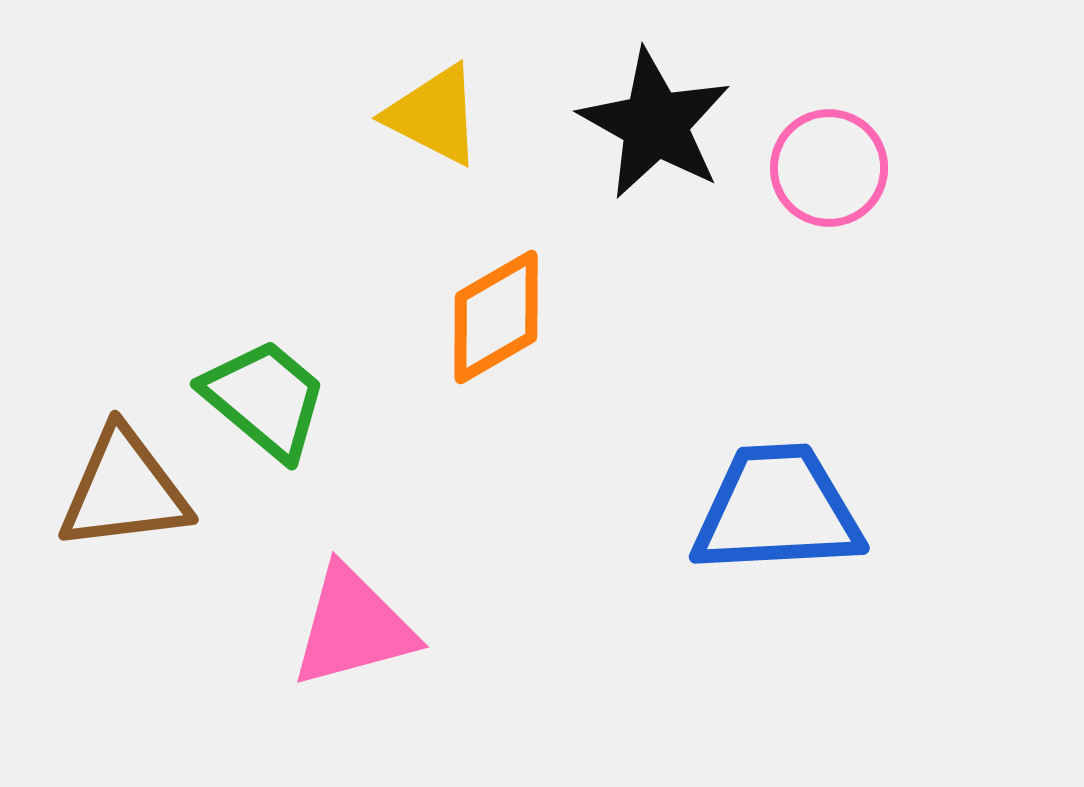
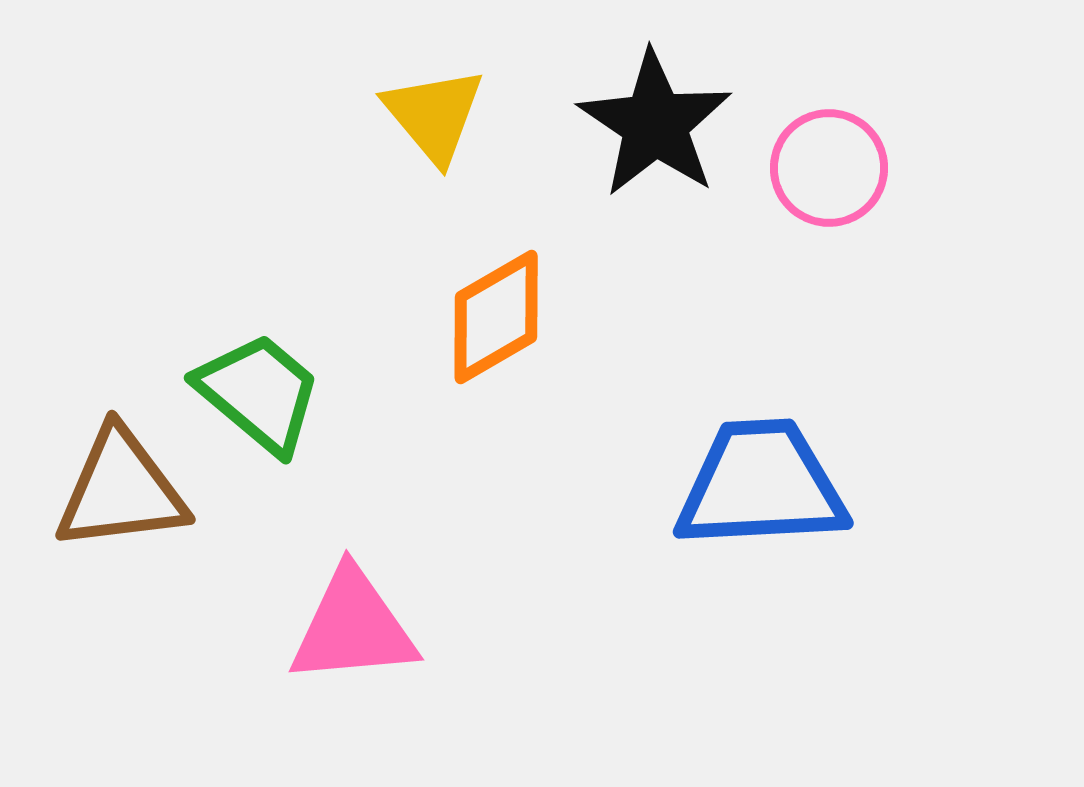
yellow triangle: rotated 23 degrees clockwise
black star: rotated 5 degrees clockwise
green trapezoid: moved 6 px left, 6 px up
brown triangle: moved 3 px left
blue trapezoid: moved 16 px left, 25 px up
pink triangle: rotated 10 degrees clockwise
